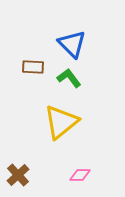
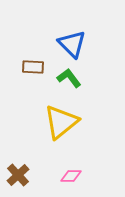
pink diamond: moved 9 px left, 1 px down
